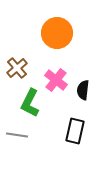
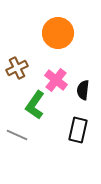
orange circle: moved 1 px right
brown cross: rotated 15 degrees clockwise
green L-shape: moved 5 px right, 2 px down; rotated 8 degrees clockwise
black rectangle: moved 3 px right, 1 px up
gray line: rotated 15 degrees clockwise
